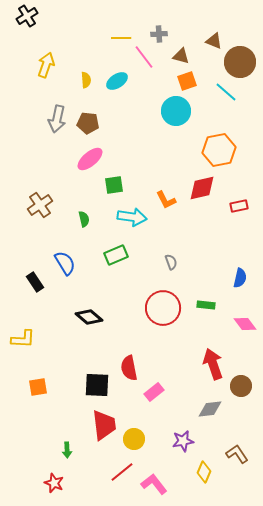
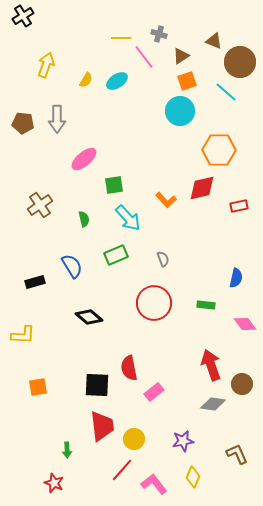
black cross at (27, 16): moved 4 px left
gray cross at (159, 34): rotated 21 degrees clockwise
brown triangle at (181, 56): rotated 48 degrees counterclockwise
yellow semicircle at (86, 80): rotated 35 degrees clockwise
cyan circle at (176, 111): moved 4 px right
gray arrow at (57, 119): rotated 12 degrees counterclockwise
brown pentagon at (88, 123): moved 65 px left
orange hexagon at (219, 150): rotated 12 degrees clockwise
pink ellipse at (90, 159): moved 6 px left
orange L-shape at (166, 200): rotated 15 degrees counterclockwise
cyan arrow at (132, 217): moved 4 px left, 1 px down; rotated 40 degrees clockwise
gray semicircle at (171, 262): moved 8 px left, 3 px up
blue semicircle at (65, 263): moved 7 px right, 3 px down
blue semicircle at (240, 278): moved 4 px left
black rectangle at (35, 282): rotated 72 degrees counterclockwise
red circle at (163, 308): moved 9 px left, 5 px up
yellow L-shape at (23, 339): moved 4 px up
red arrow at (213, 364): moved 2 px left, 1 px down
brown circle at (241, 386): moved 1 px right, 2 px up
gray diamond at (210, 409): moved 3 px right, 5 px up; rotated 15 degrees clockwise
red trapezoid at (104, 425): moved 2 px left, 1 px down
brown L-shape at (237, 454): rotated 10 degrees clockwise
red line at (122, 472): moved 2 px up; rotated 10 degrees counterclockwise
yellow diamond at (204, 472): moved 11 px left, 5 px down
